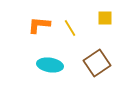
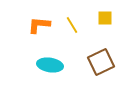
yellow line: moved 2 px right, 3 px up
brown square: moved 4 px right, 1 px up; rotated 8 degrees clockwise
